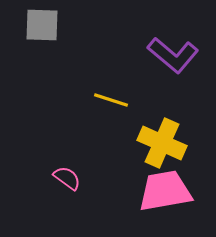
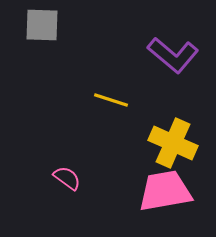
yellow cross: moved 11 px right
